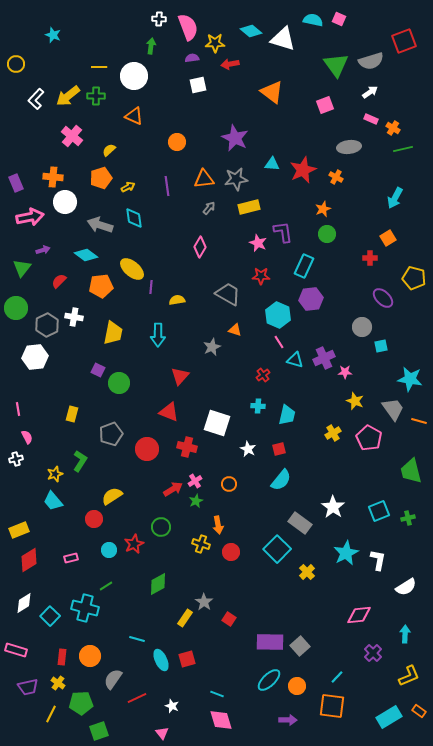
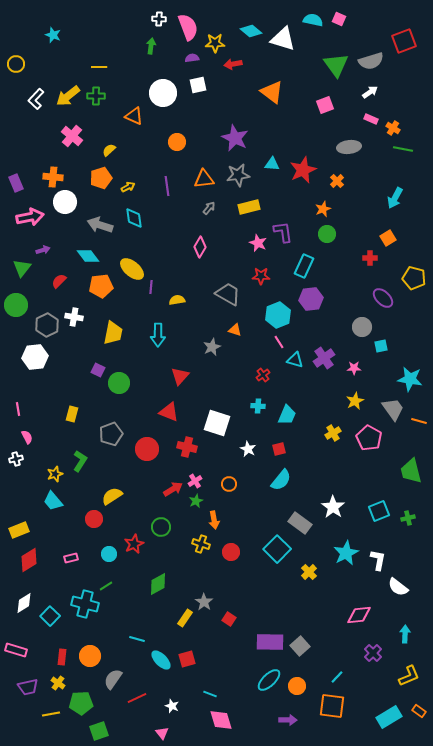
red arrow at (230, 64): moved 3 px right
white circle at (134, 76): moved 29 px right, 17 px down
green line at (403, 149): rotated 24 degrees clockwise
orange cross at (336, 177): moved 1 px right, 4 px down; rotated 16 degrees clockwise
gray star at (236, 179): moved 2 px right, 4 px up
cyan diamond at (86, 255): moved 2 px right, 1 px down; rotated 15 degrees clockwise
green circle at (16, 308): moved 3 px up
cyan hexagon at (278, 315): rotated 15 degrees clockwise
purple cross at (324, 358): rotated 10 degrees counterclockwise
pink star at (345, 372): moved 9 px right, 4 px up
yellow star at (355, 401): rotated 24 degrees clockwise
cyan trapezoid at (287, 415): rotated 10 degrees clockwise
orange arrow at (218, 525): moved 4 px left, 5 px up
cyan circle at (109, 550): moved 4 px down
yellow cross at (307, 572): moved 2 px right
white semicircle at (406, 587): moved 8 px left; rotated 70 degrees clockwise
cyan cross at (85, 608): moved 4 px up
cyan ellipse at (161, 660): rotated 20 degrees counterclockwise
cyan line at (217, 694): moved 7 px left
yellow line at (51, 714): rotated 54 degrees clockwise
